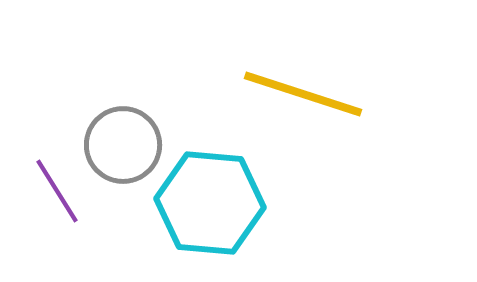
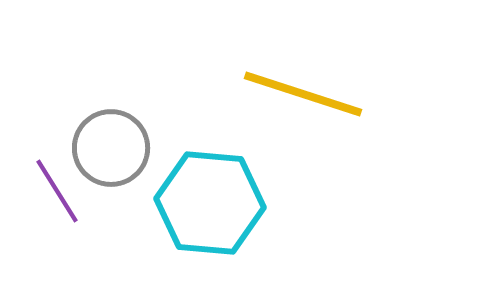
gray circle: moved 12 px left, 3 px down
